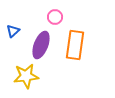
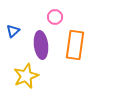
purple ellipse: rotated 28 degrees counterclockwise
yellow star: rotated 15 degrees counterclockwise
